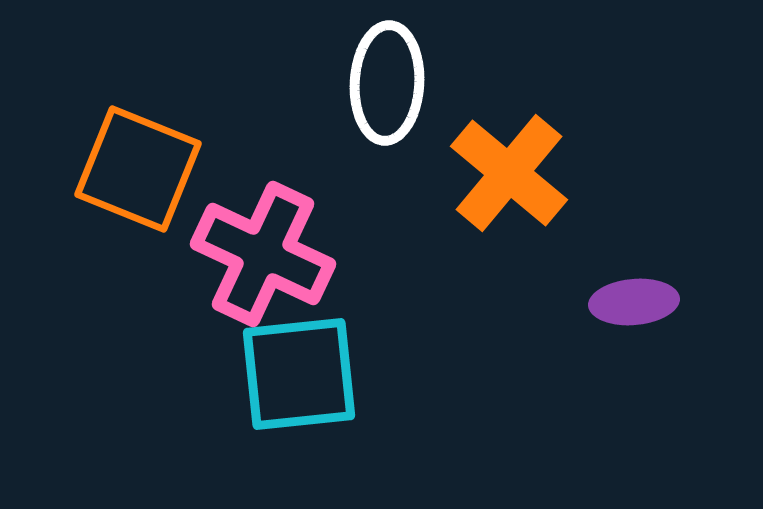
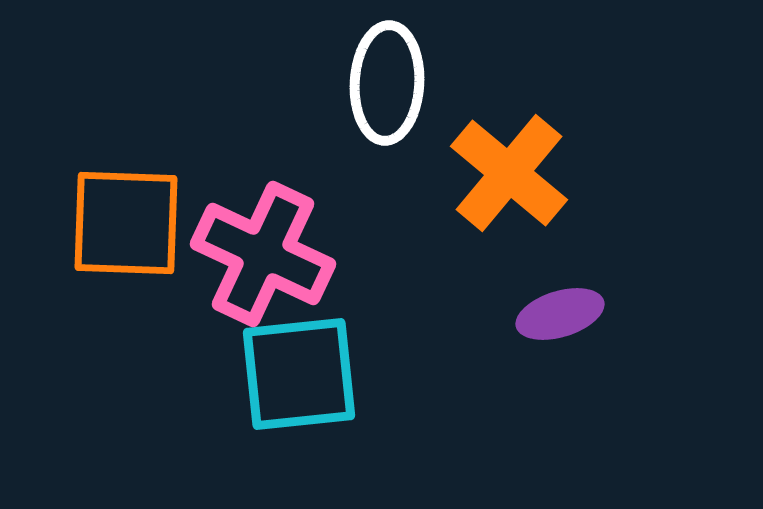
orange square: moved 12 px left, 54 px down; rotated 20 degrees counterclockwise
purple ellipse: moved 74 px left, 12 px down; rotated 12 degrees counterclockwise
